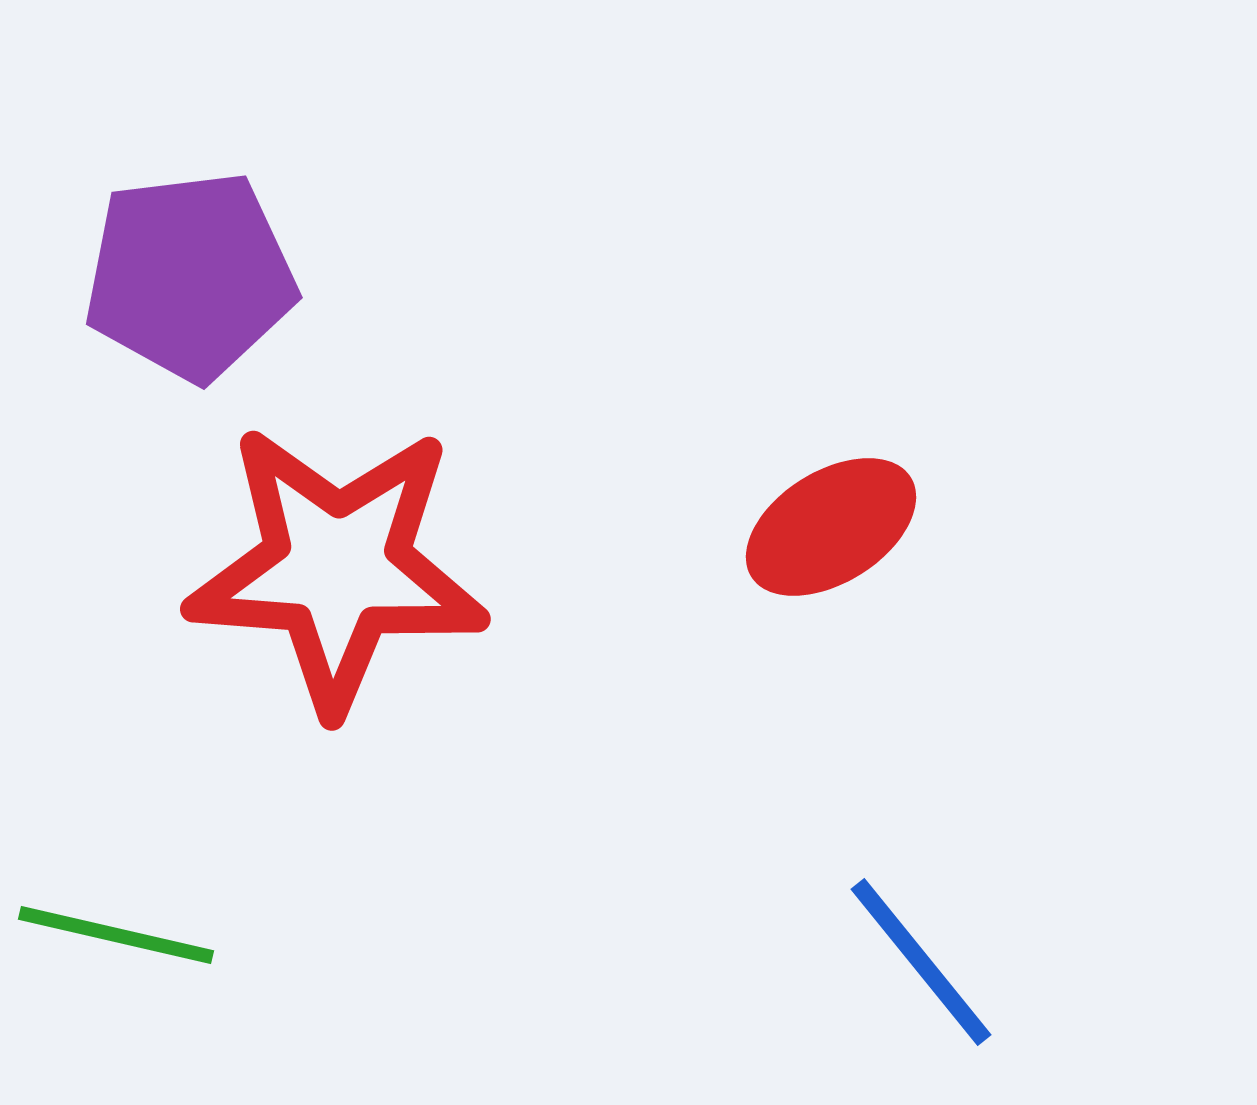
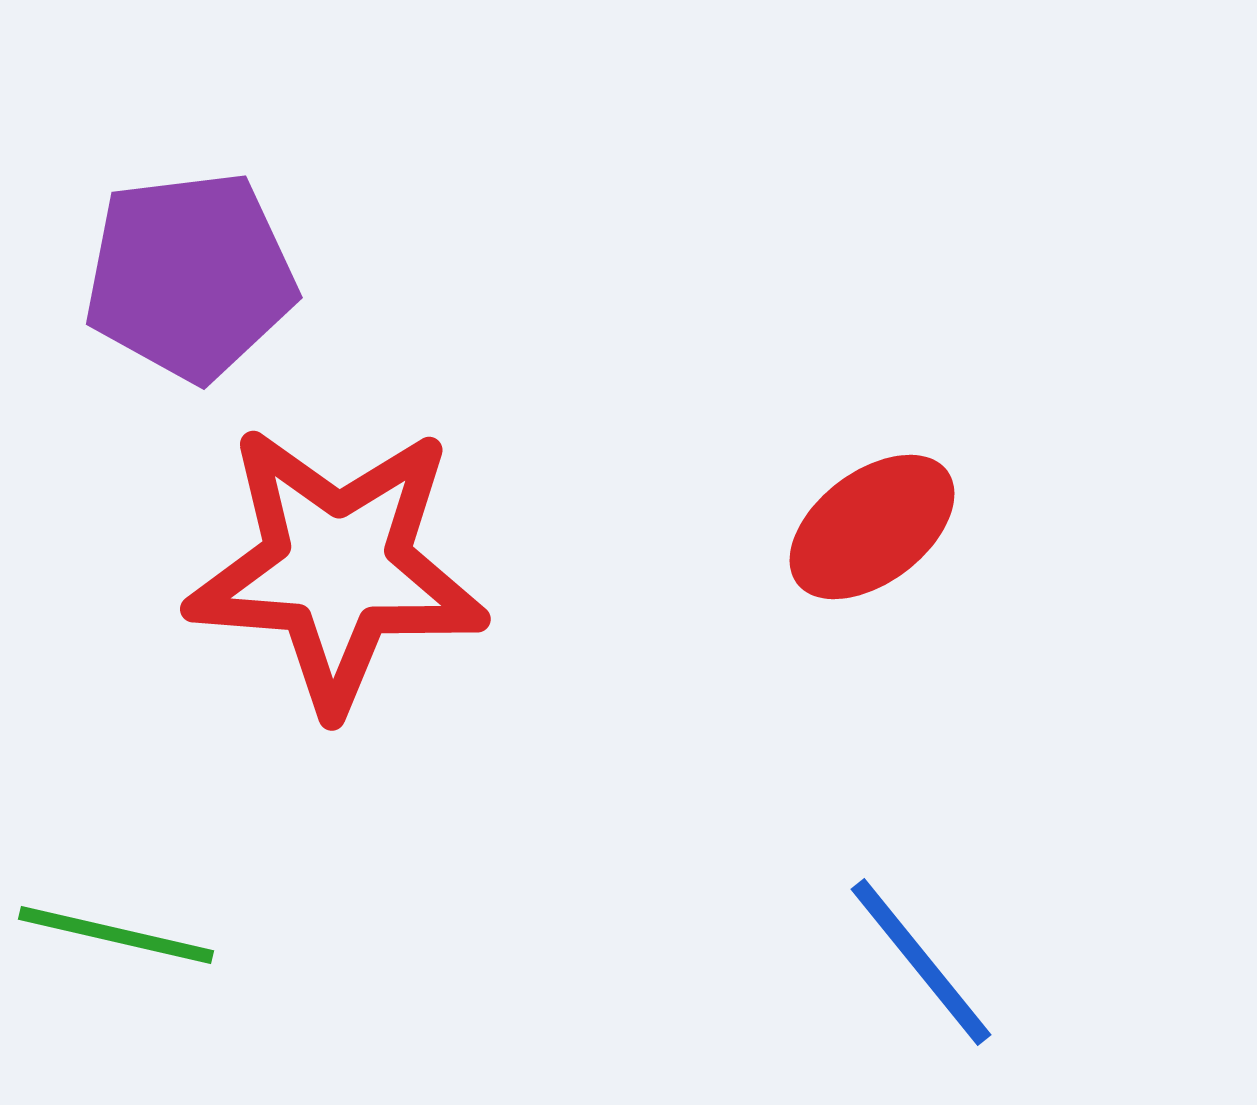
red ellipse: moved 41 px right; rotated 5 degrees counterclockwise
